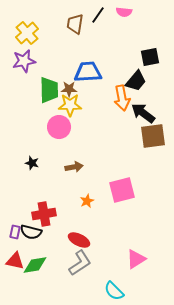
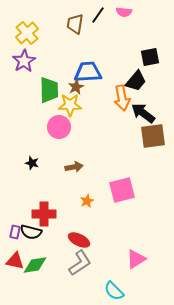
purple star: rotated 20 degrees counterclockwise
brown star: moved 7 px right, 2 px up; rotated 28 degrees counterclockwise
red cross: rotated 10 degrees clockwise
